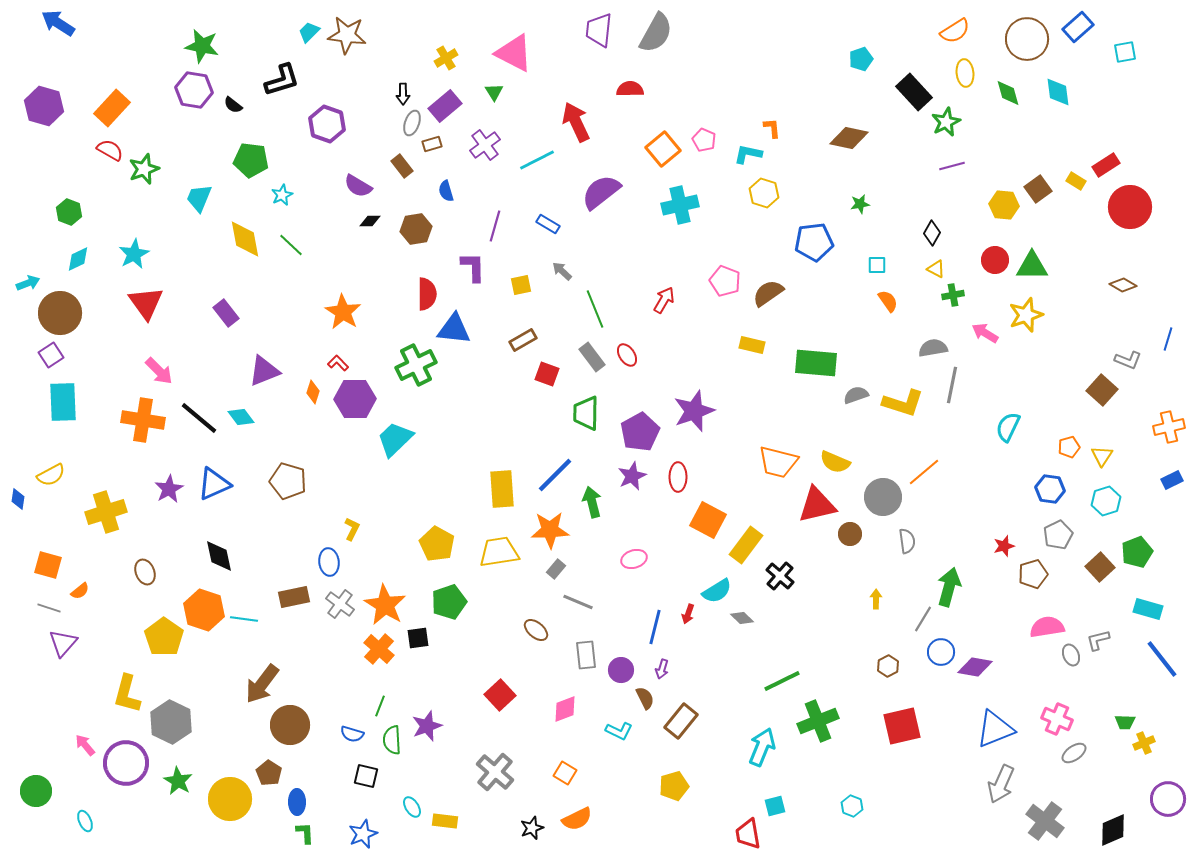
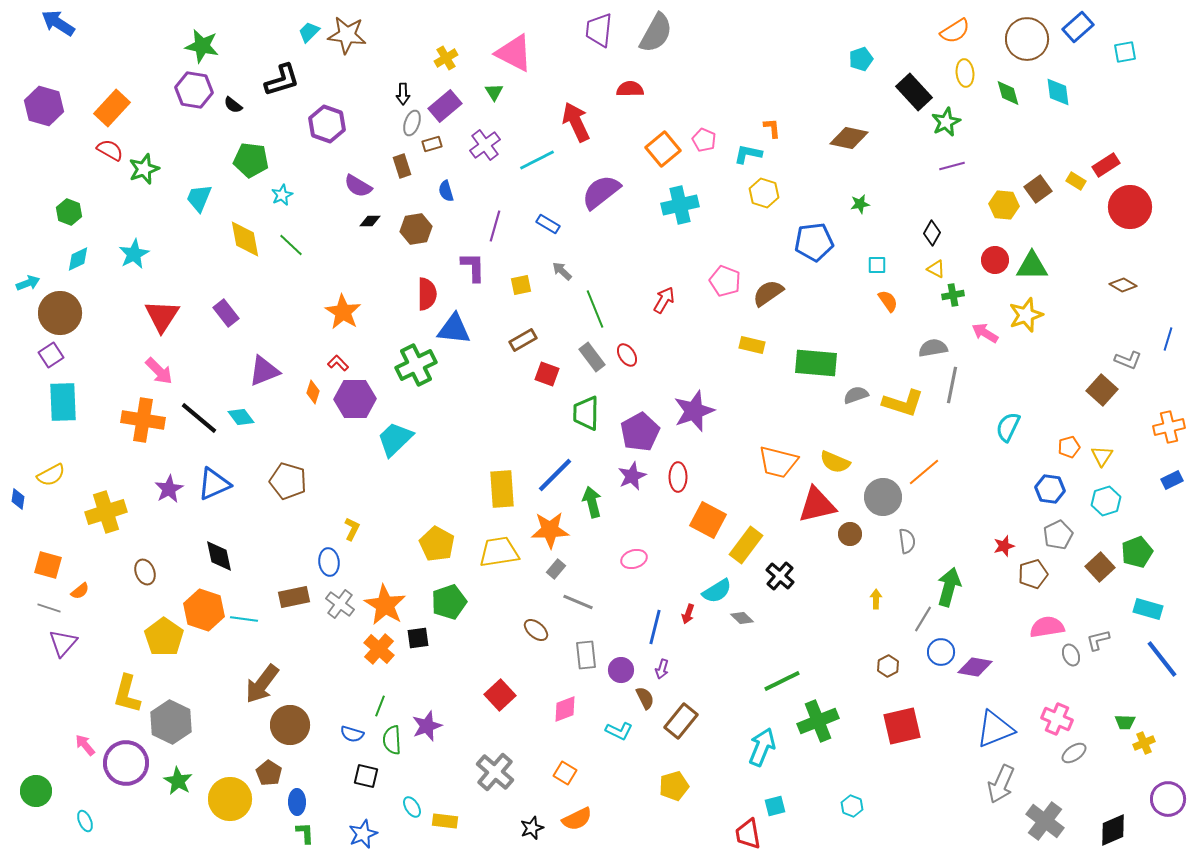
brown rectangle at (402, 166): rotated 20 degrees clockwise
red triangle at (146, 303): moved 16 px right, 13 px down; rotated 9 degrees clockwise
